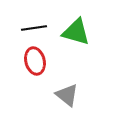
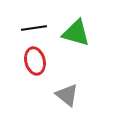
green triangle: moved 1 px down
